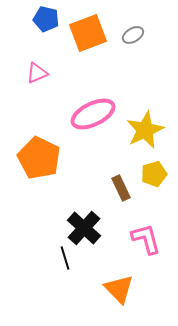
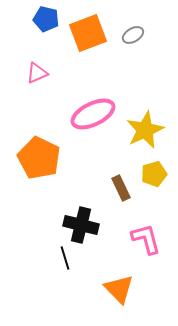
black cross: moved 3 px left, 3 px up; rotated 28 degrees counterclockwise
